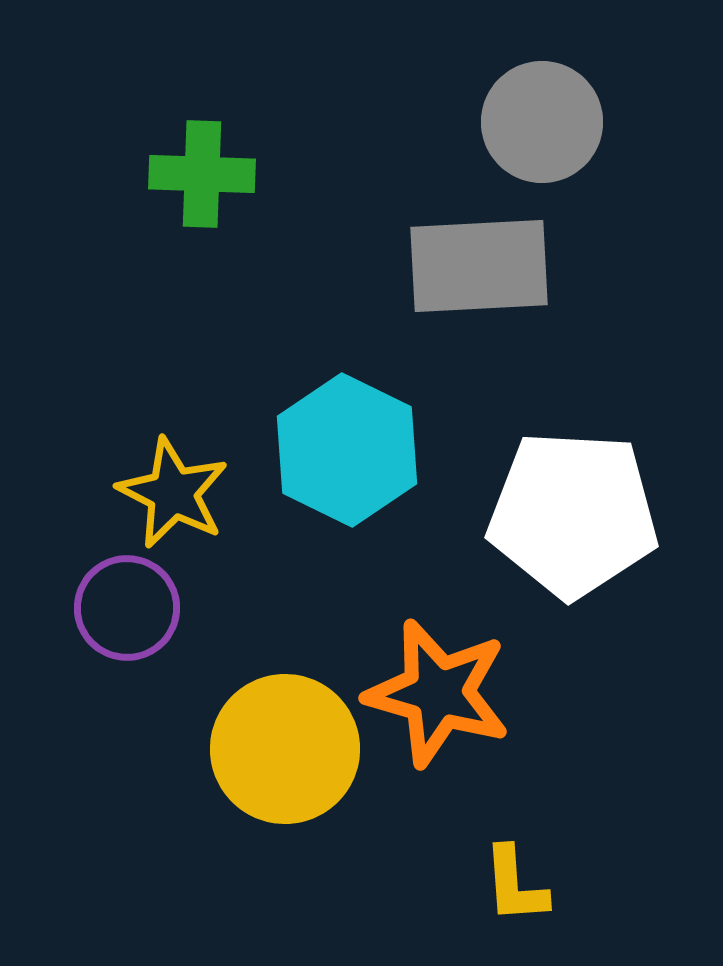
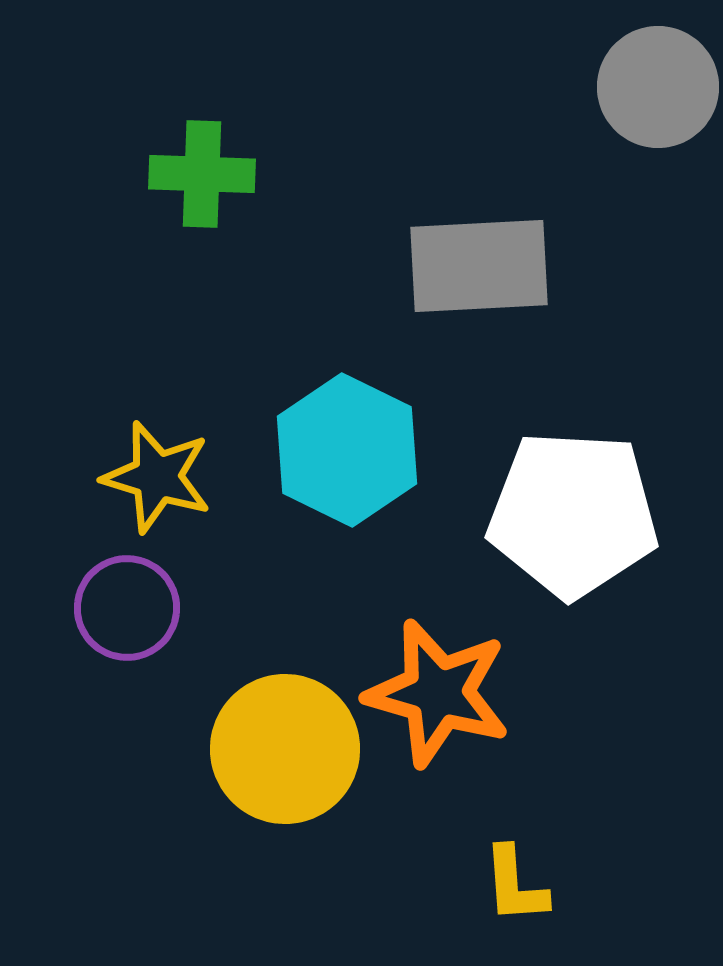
gray circle: moved 116 px right, 35 px up
yellow star: moved 16 px left, 16 px up; rotated 10 degrees counterclockwise
